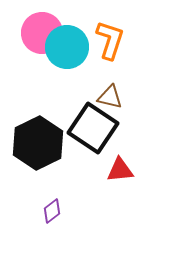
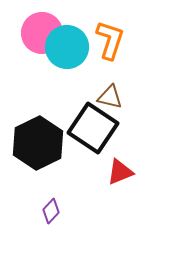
red triangle: moved 2 px down; rotated 16 degrees counterclockwise
purple diamond: moved 1 px left; rotated 10 degrees counterclockwise
